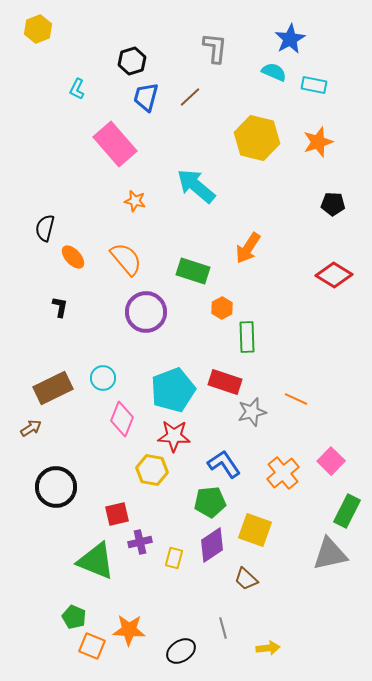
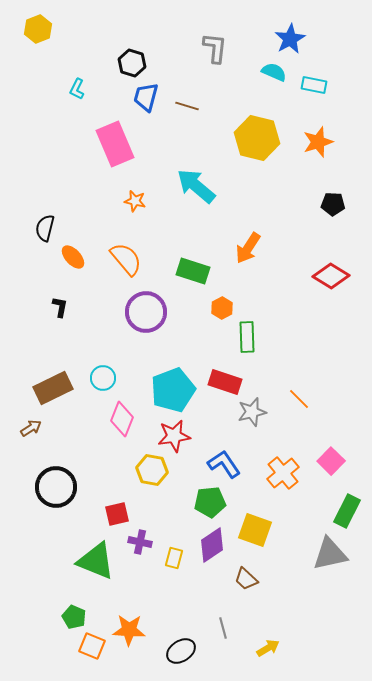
black hexagon at (132, 61): moved 2 px down; rotated 24 degrees counterclockwise
brown line at (190, 97): moved 3 px left, 9 px down; rotated 60 degrees clockwise
pink rectangle at (115, 144): rotated 18 degrees clockwise
red diamond at (334, 275): moved 3 px left, 1 px down
orange line at (296, 399): moved 3 px right; rotated 20 degrees clockwise
red star at (174, 436): rotated 12 degrees counterclockwise
purple cross at (140, 542): rotated 25 degrees clockwise
yellow arrow at (268, 648): rotated 25 degrees counterclockwise
